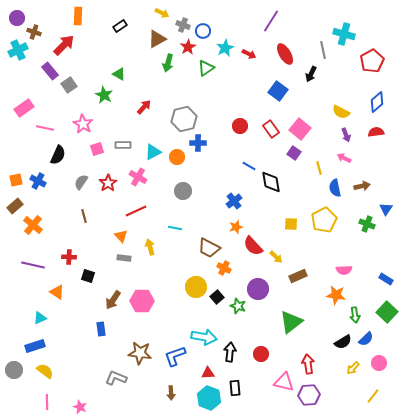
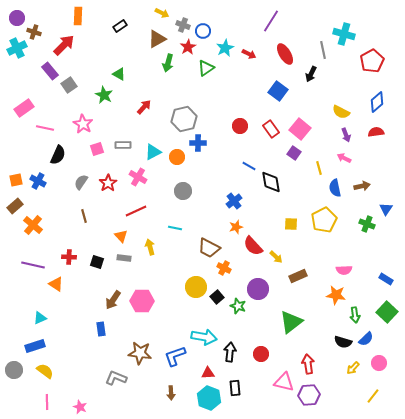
cyan cross at (18, 50): moved 1 px left, 2 px up
black square at (88, 276): moved 9 px right, 14 px up
orange triangle at (57, 292): moved 1 px left, 8 px up
black semicircle at (343, 342): rotated 48 degrees clockwise
